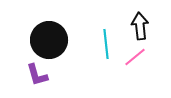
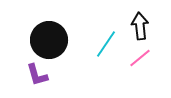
cyan line: rotated 40 degrees clockwise
pink line: moved 5 px right, 1 px down
